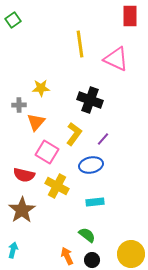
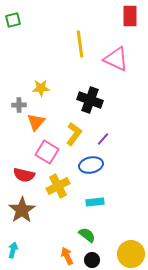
green square: rotated 21 degrees clockwise
yellow cross: moved 1 px right; rotated 35 degrees clockwise
